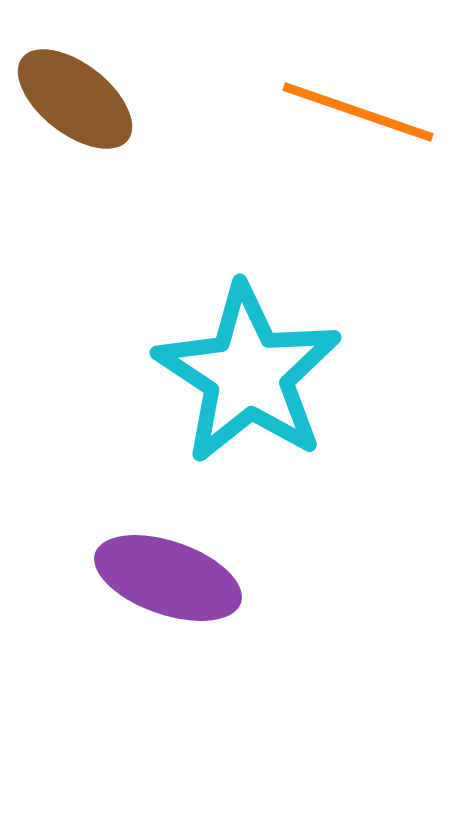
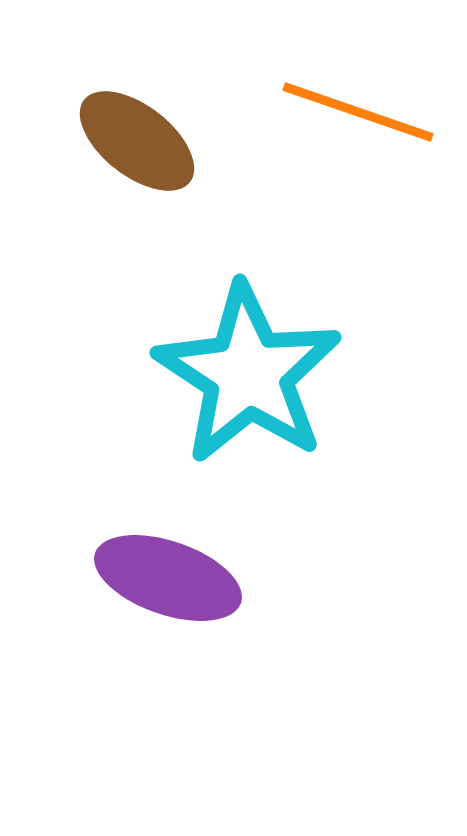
brown ellipse: moved 62 px right, 42 px down
